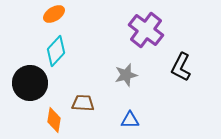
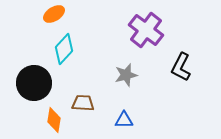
cyan diamond: moved 8 px right, 2 px up
black circle: moved 4 px right
blue triangle: moved 6 px left
